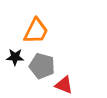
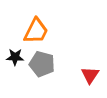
gray pentagon: moved 2 px up
red triangle: moved 26 px right, 10 px up; rotated 42 degrees clockwise
